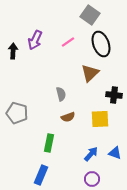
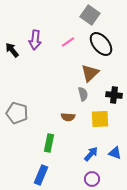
purple arrow: rotated 18 degrees counterclockwise
black ellipse: rotated 20 degrees counterclockwise
black arrow: moved 1 px left, 1 px up; rotated 42 degrees counterclockwise
gray semicircle: moved 22 px right
brown semicircle: rotated 24 degrees clockwise
